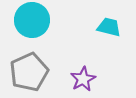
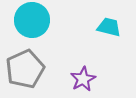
gray pentagon: moved 4 px left, 3 px up
